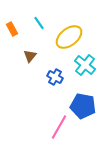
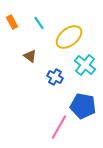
orange rectangle: moved 7 px up
brown triangle: rotated 32 degrees counterclockwise
